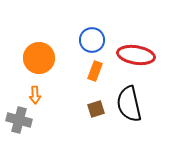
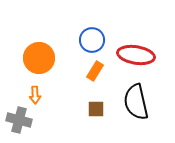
orange rectangle: rotated 12 degrees clockwise
black semicircle: moved 7 px right, 2 px up
brown square: rotated 18 degrees clockwise
